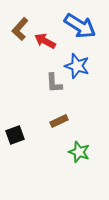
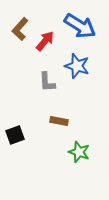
red arrow: rotated 100 degrees clockwise
gray L-shape: moved 7 px left, 1 px up
brown rectangle: rotated 36 degrees clockwise
